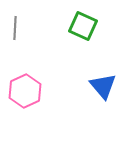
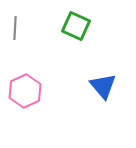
green square: moved 7 px left
